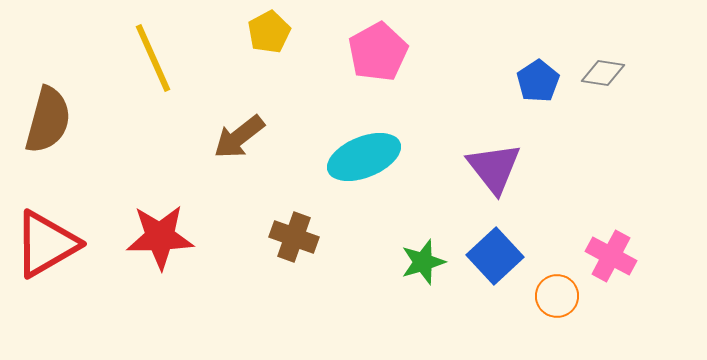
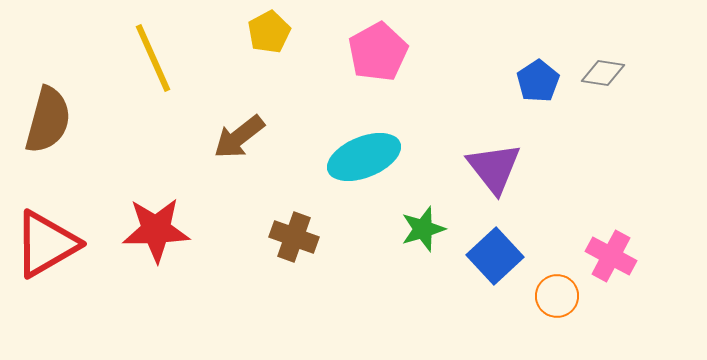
red star: moved 4 px left, 7 px up
green star: moved 33 px up
